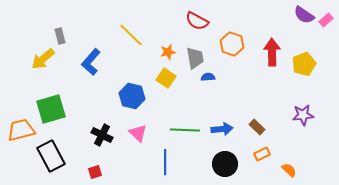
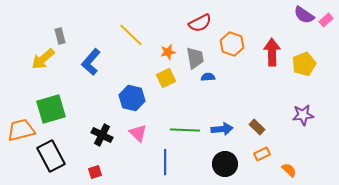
red semicircle: moved 3 px right, 2 px down; rotated 55 degrees counterclockwise
yellow square: rotated 30 degrees clockwise
blue hexagon: moved 2 px down
